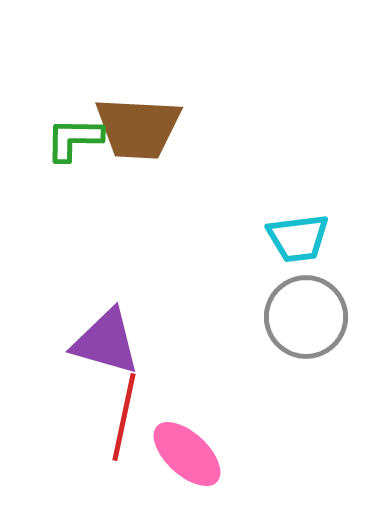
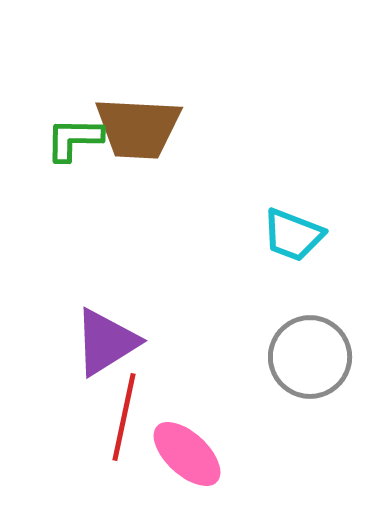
cyan trapezoid: moved 5 px left, 3 px up; rotated 28 degrees clockwise
gray circle: moved 4 px right, 40 px down
purple triangle: rotated 48 degrees counterclockwise
